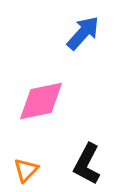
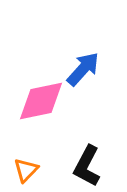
blue arrow: moved 36 px down
black L-shape: moved 2 px down
